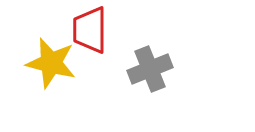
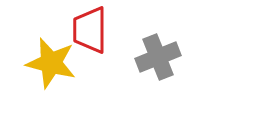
gray cross: moved 8 px right, 12 px up
